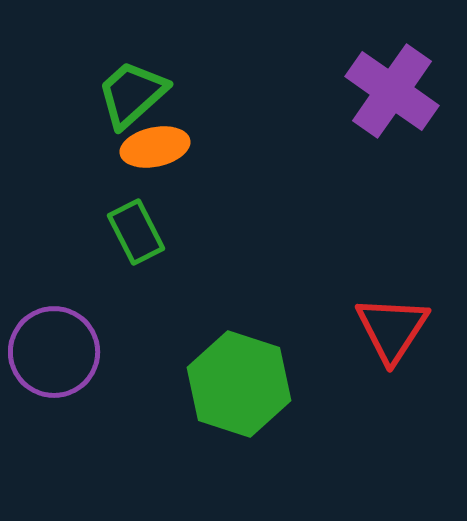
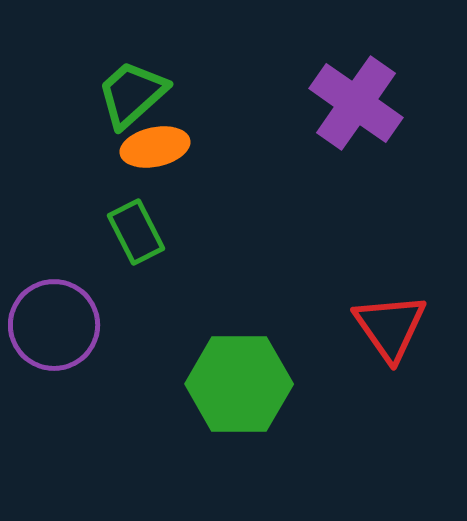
purple cross: moved 36 px left, 12 px down
red triangle: moved 2 px left, 2 px up; rotated 8 degrees counterclockwise
purple circle: moved 27 px up
green hexagon: rotated 18 degrees counterclockwise
